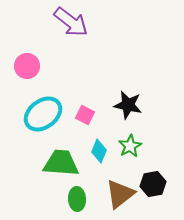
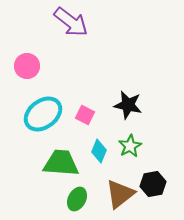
green ellipse: rotated 30 degrees clockwise
